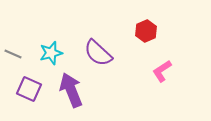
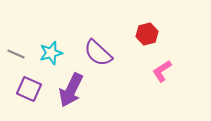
red hexagon: moved 1 px right, 3 px down; rotated 10 degrees clockwise
gray line: moved 3 px right
purple arrow: rotated 132 degrees counterclockwise
